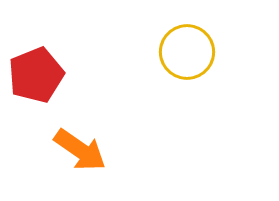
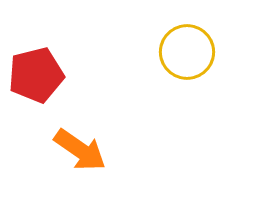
red pentagon: rotated 8 degrees clockwise
